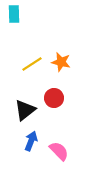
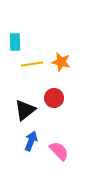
cyan rectangle: moved 1 px right, 28 px down
yellow line: rotated 25 degrees clockwise
